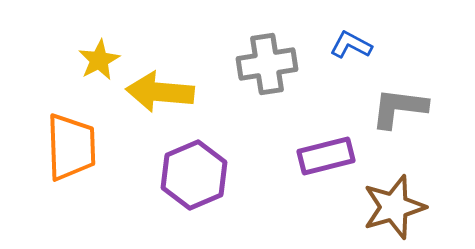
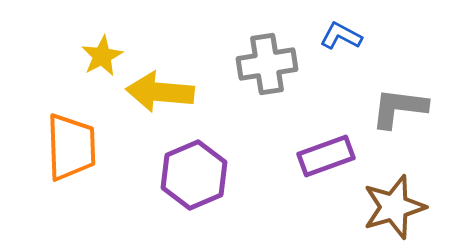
blue L-shape: moved 10 px left, 9 px up
yellow star: moved 3 px right, 4 px up
purple rectangle: rotated 6 degrees counterclockwise
